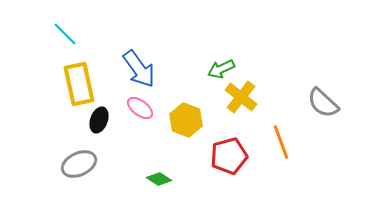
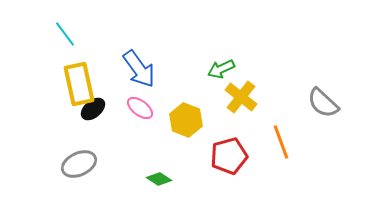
cyan line: rotated 8 degrees clockwise
black ellipse: moved 6 px left, 11 px up; rotated 30 degrees clockwise
